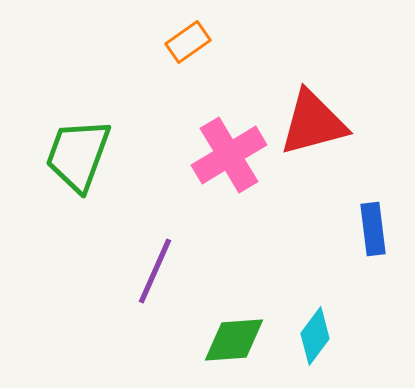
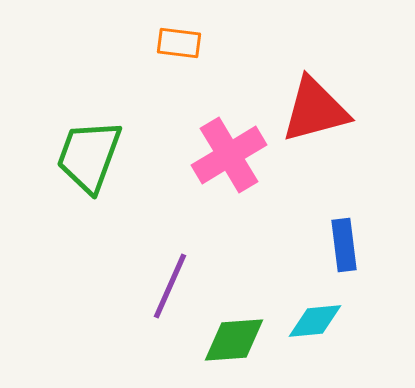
orange rectangle: moved 9 px left, 1 px down; rotated 42 degrees clockwise
red triangle: moved 2 px right, 13 px up
green trapezoid: moved 11 px right, 1 px down
blue rectangle: moved 29 px left, 16 px down
purple line: moved 15 px right, 15 px down
cyan diamond: moved 15 px up; rotated 48 degrees clockwise
